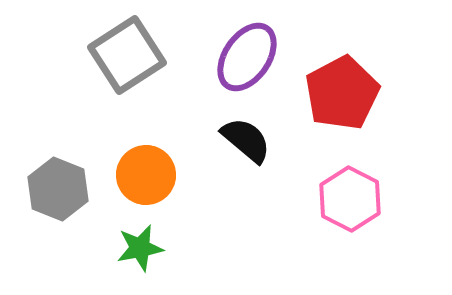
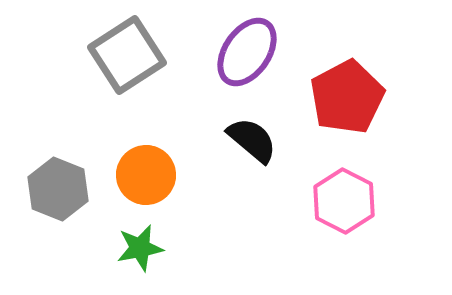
purple ellipse: moved 5 px up
red pentagon: moved 5 px right, 4 px down
black semicircle: moved 6 px right
pink hexagon: moved 6 px left, 2 px down
